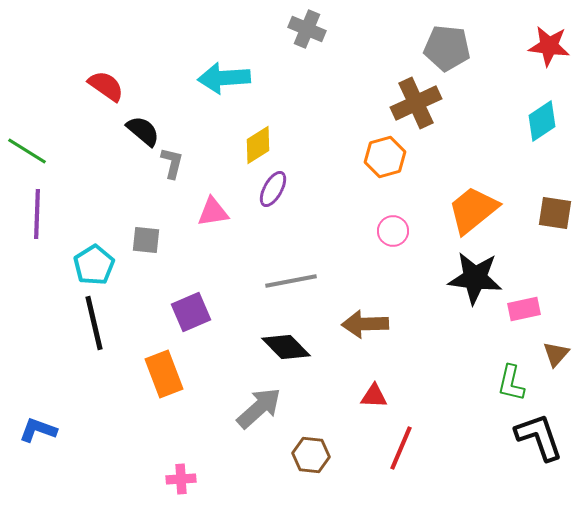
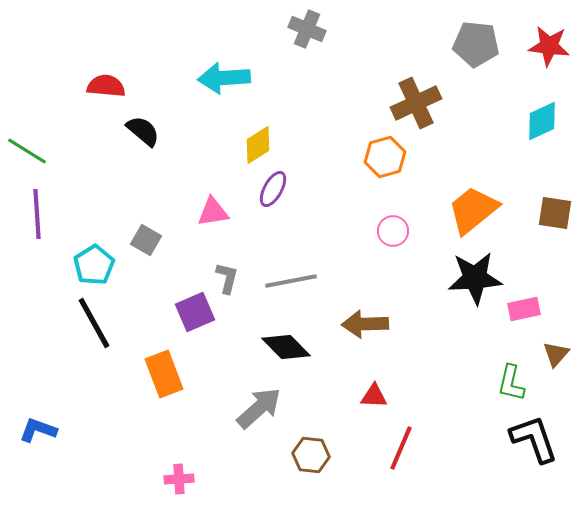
gray pentagon: moved 29 px right, 4 px up
red semicircle: rotated 30 degrees counterclockwise
cyan diamond: rotated 9 degrees clockwise
gray L-shape: moved 55 px right, 115 px down
purple line: rotated 6 degrees counterclockwise
gray square: rotated 24 degrees clockwise
black star: rotated 10 degrees counterclockwise
purple square: moved 4 px right
black line: rotated 16 degrees counterclockwise
black L-shape: moved 5 px left, 2 px down
pink cross: moved 2 px left
